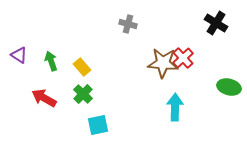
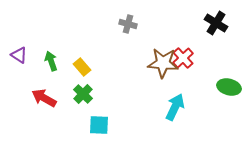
cyan arrow: rotated 24 degrees clockwise
cyan square: moved 1 px right; rotated 15 degrees clockwise
